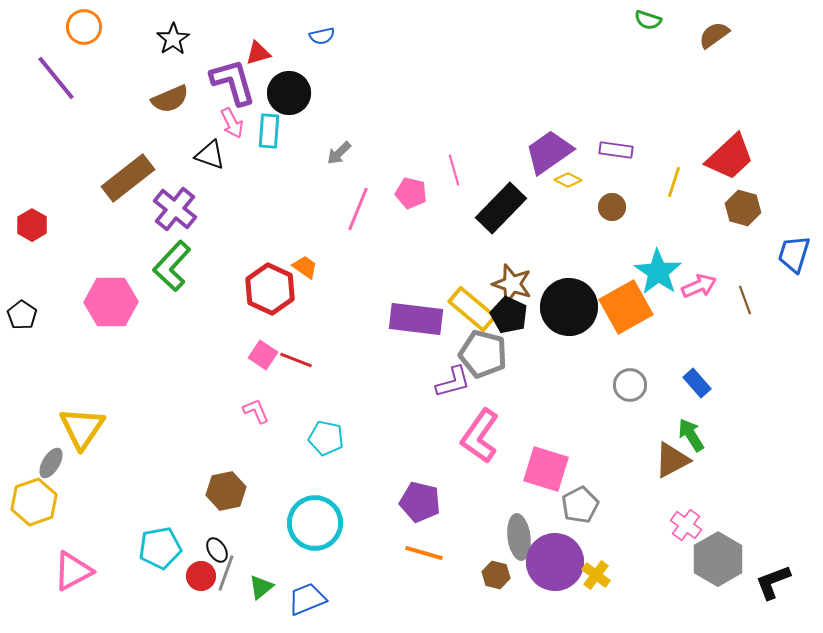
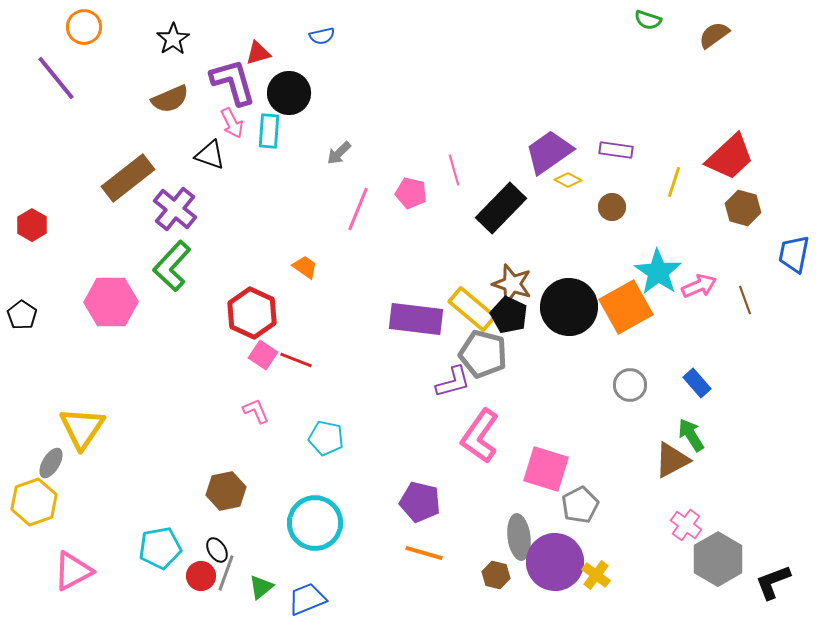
blue trapezoid at (794, 254): rotated 6 degrees counterclockwise
red hexagon at (270, 289): moved 18 px left, 24 px down
